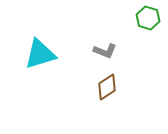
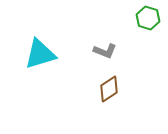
brown diamond: moved 2 px right, 2 px down
